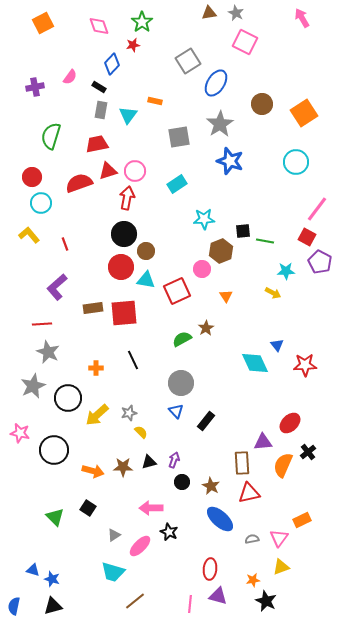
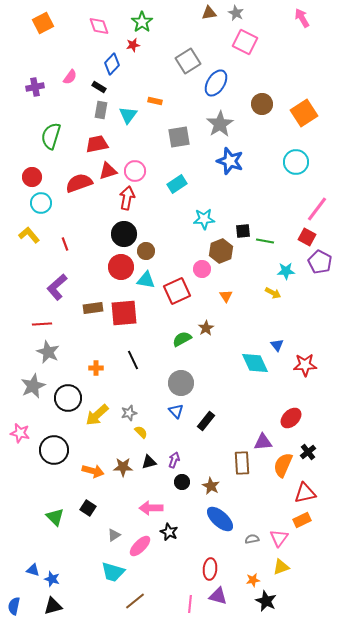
red ellipse at (290, 423): moved 1 px right, 5 px up
red triangle at (249, 493): moved 56 px right
